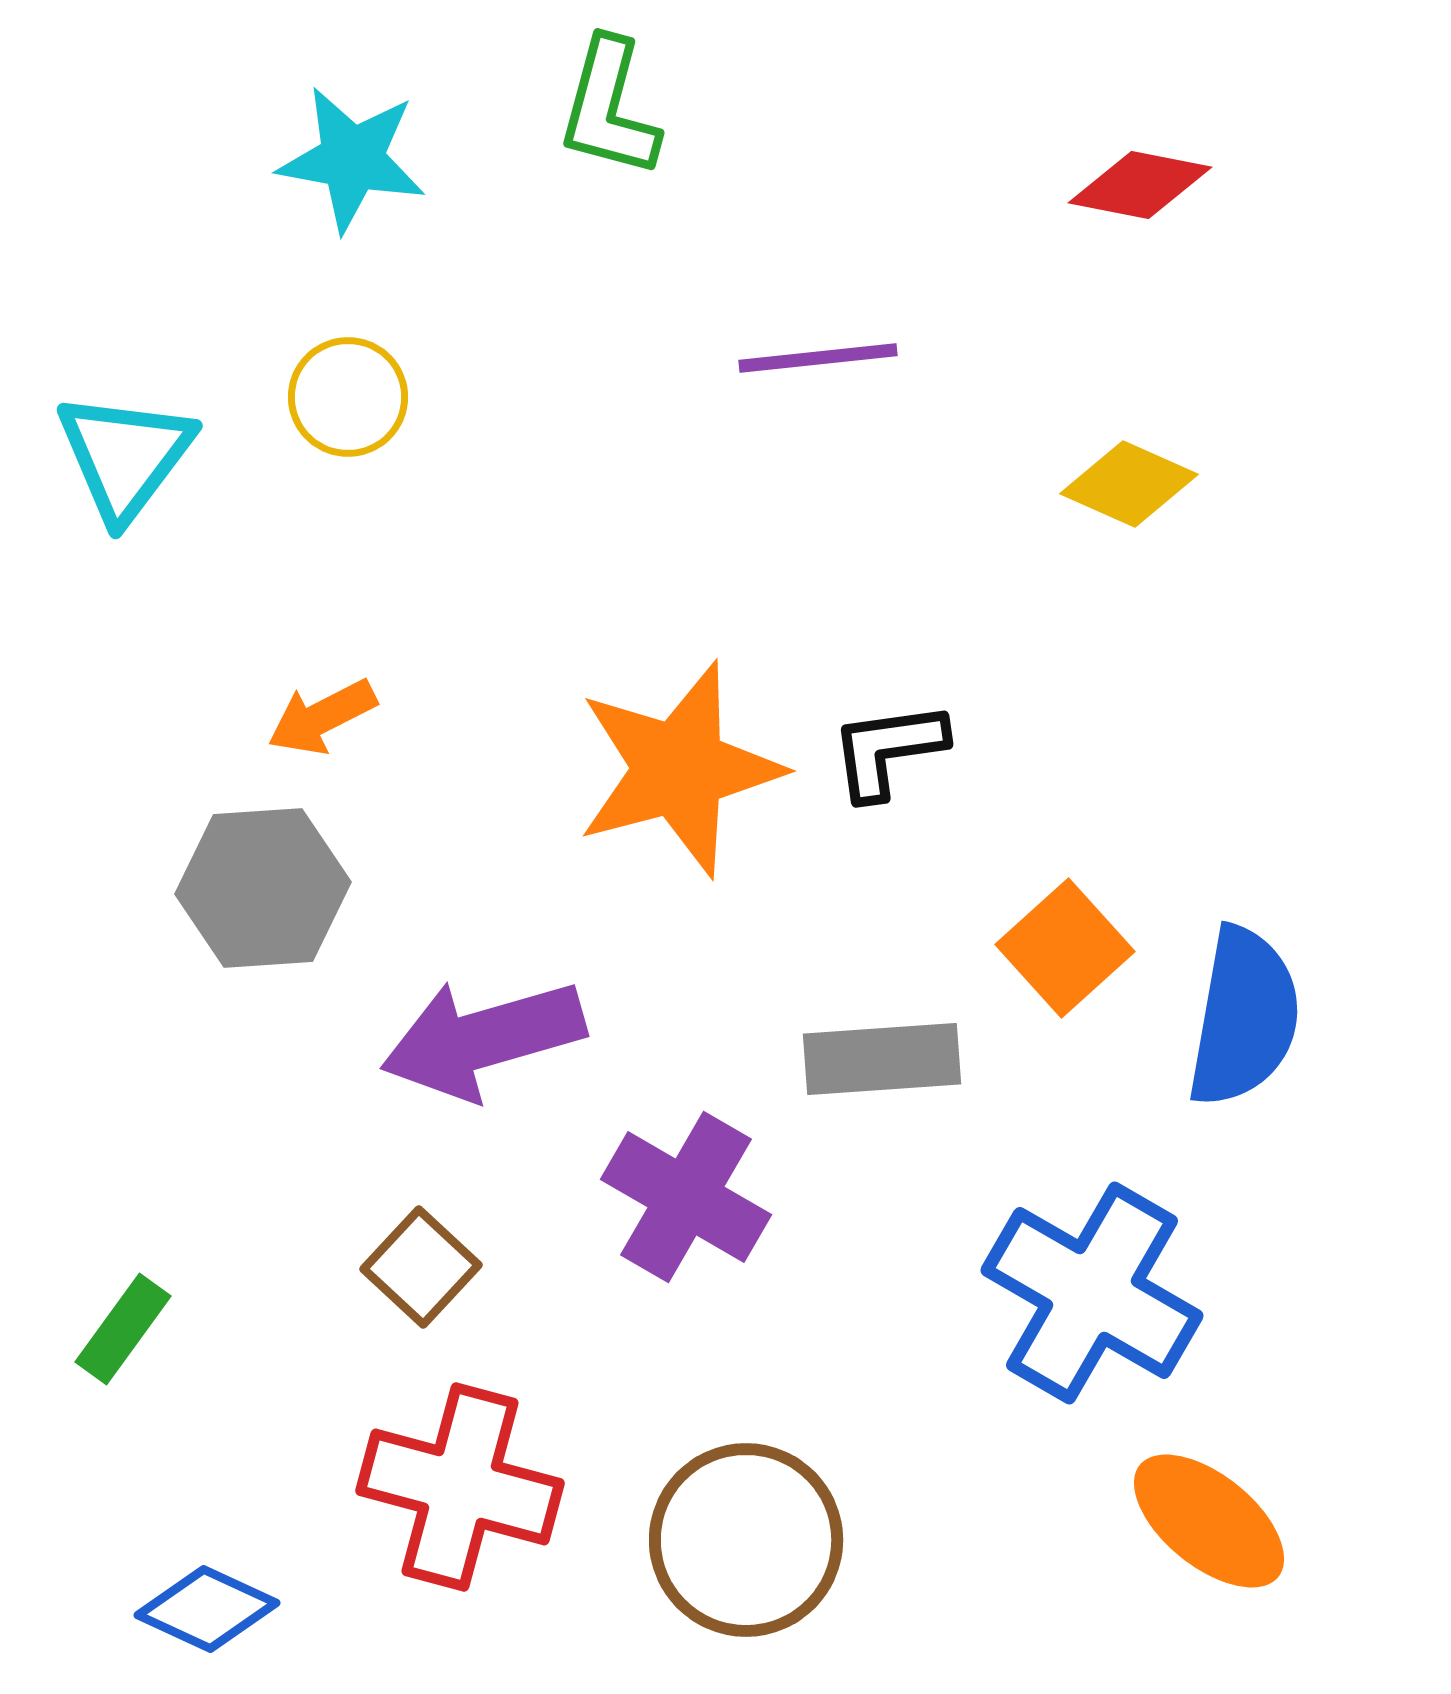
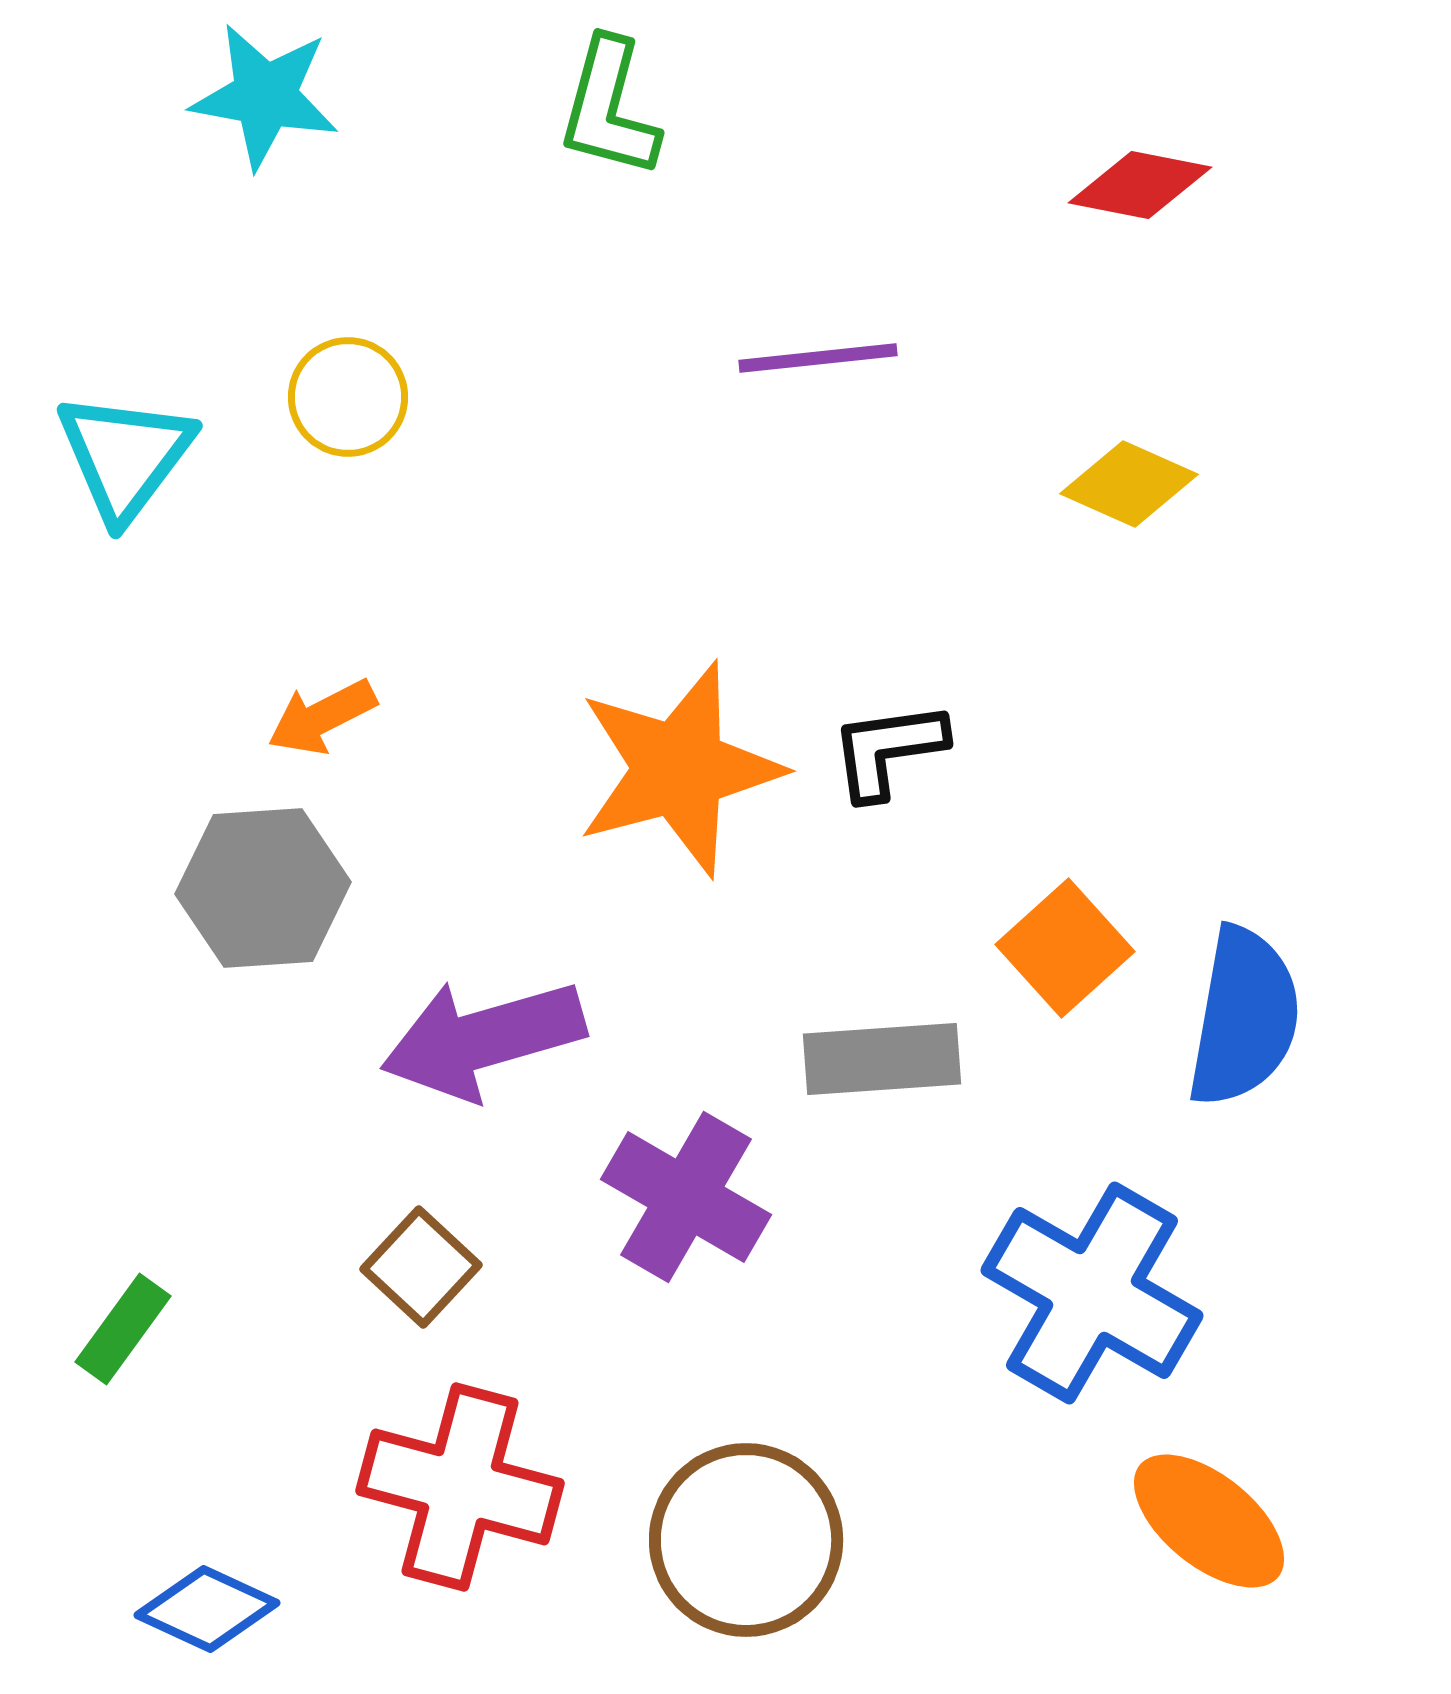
cyan star: moved 87 px left, 63 px up
